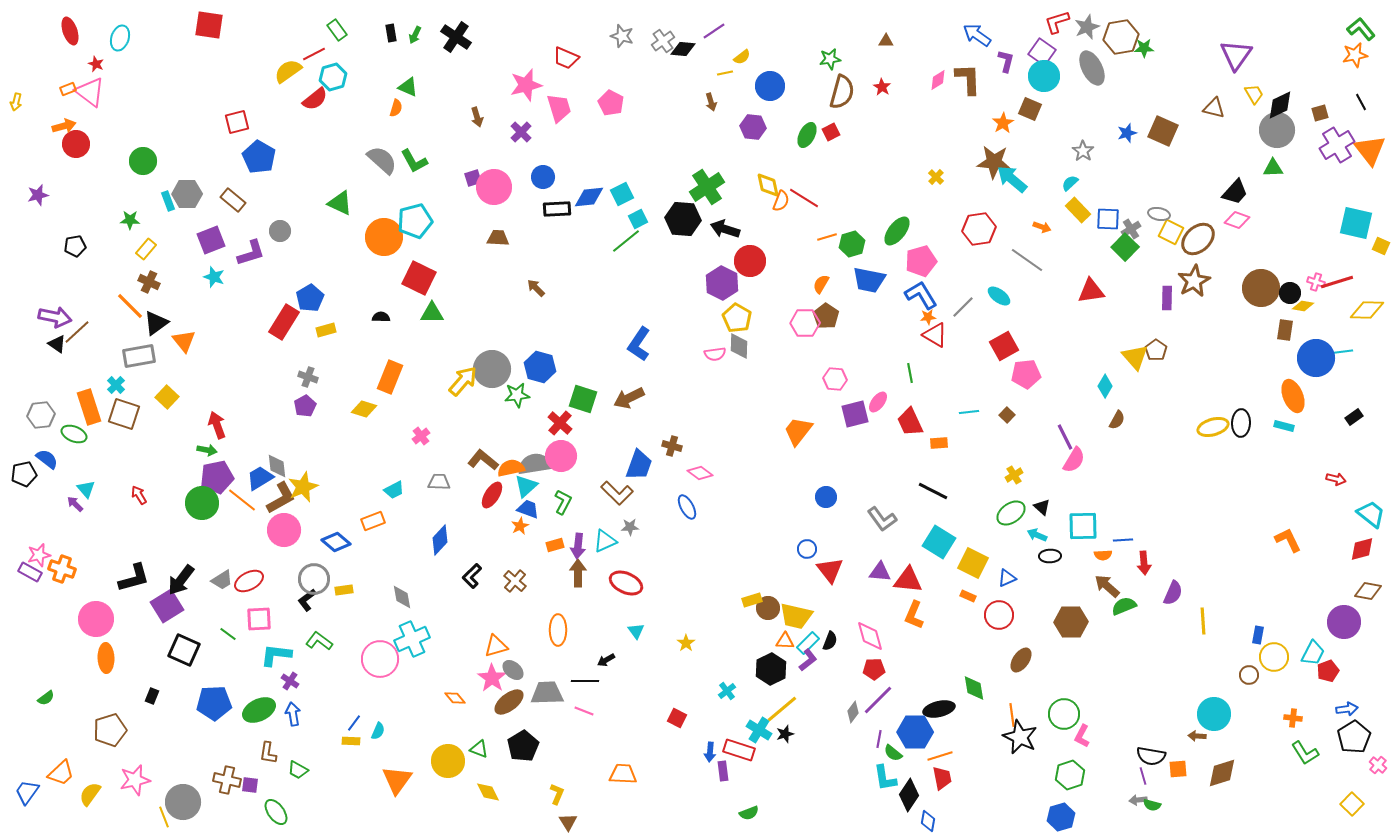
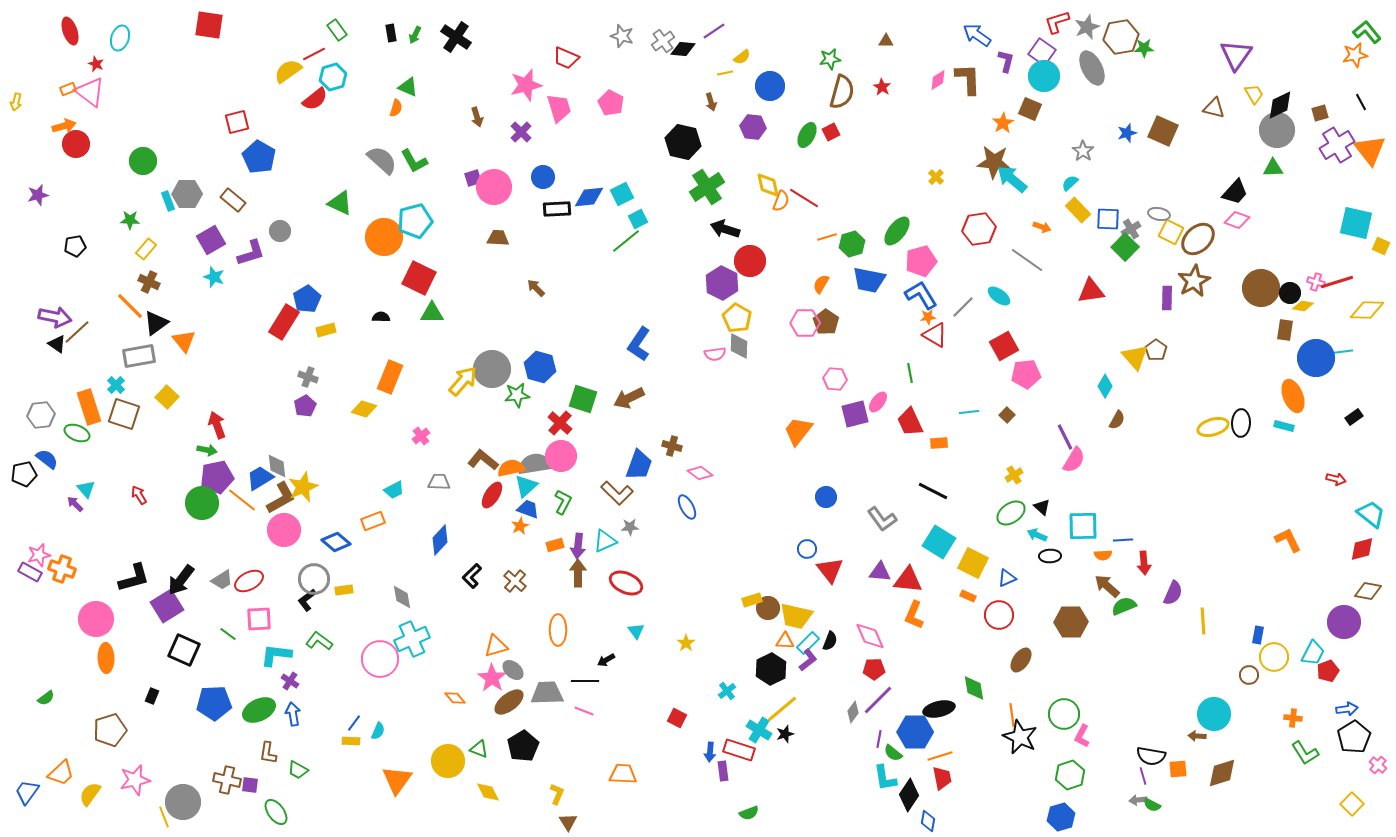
green L-shape at (1361, 29): moved 6 px right, 3 px down
black hexagon at (683, 219): moved 77 px up; rotated 8 degrees clockwise
purple square at (211, 240): rotated 8 degrees counterclockwise
blue pentagon at (310, 298): moved 3 px left, 1 px down
brown pentagon at (826, 316): moved 6 px down
green ellipse at (74, 434): moved 3 px right, 1 px up
pink diamond at (870, 636): rotated 8 degrees counterclockwise
green semicircle at (1152, 805): rotated 12 degrees clockwise
